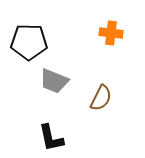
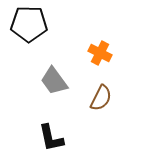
orange cross: moved 11 px left, 20 px down; rotated 20 degrees clockwise
black pentagon: moved 18 px up
gray trapezoid: rotated 32 degrees clockwise
